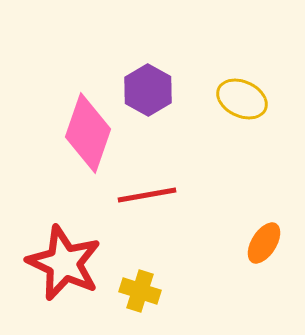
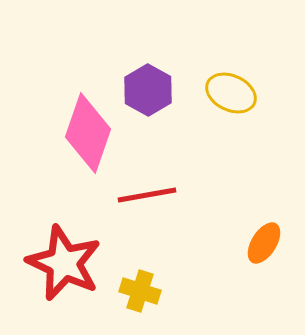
yellow ellipse: moved 11 px left, 6 px up
